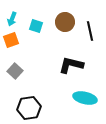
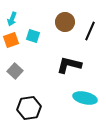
cyan square: moved 3 px left, 10 px down
black line: rotated 36 degrees clockwise
black L-shape: moved 2 px left
